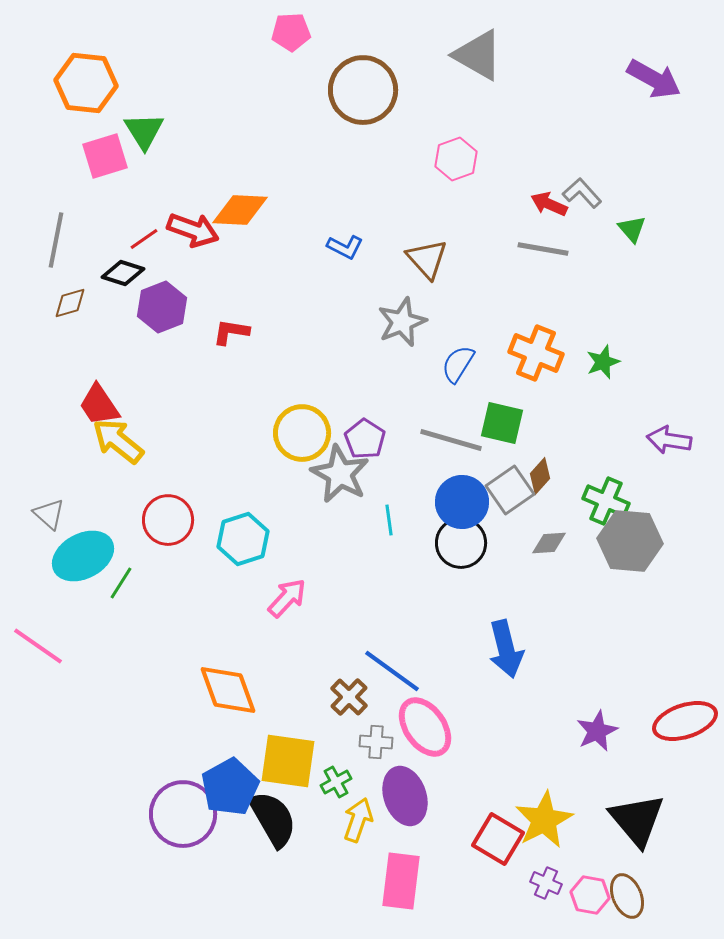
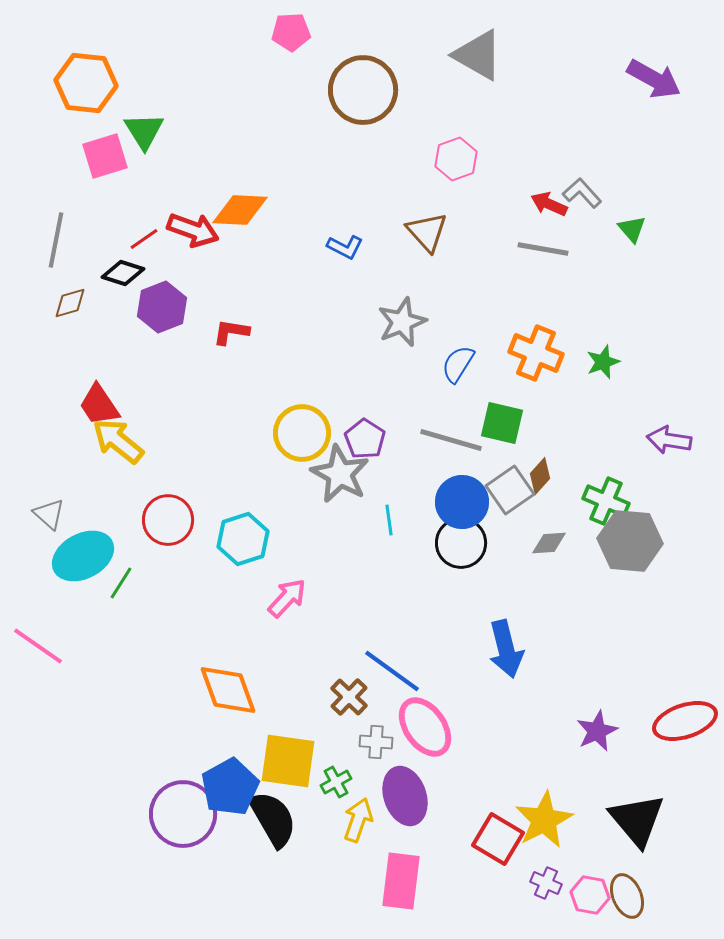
brown triangle at (427, 259): moved 27 px up
